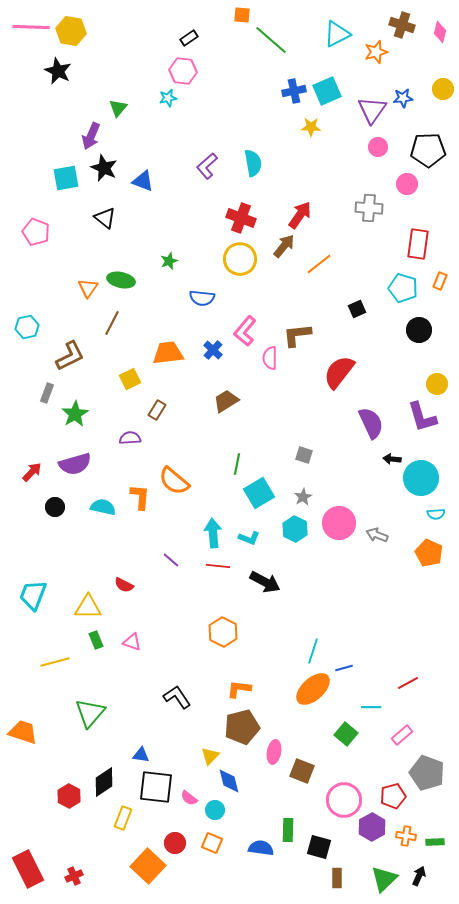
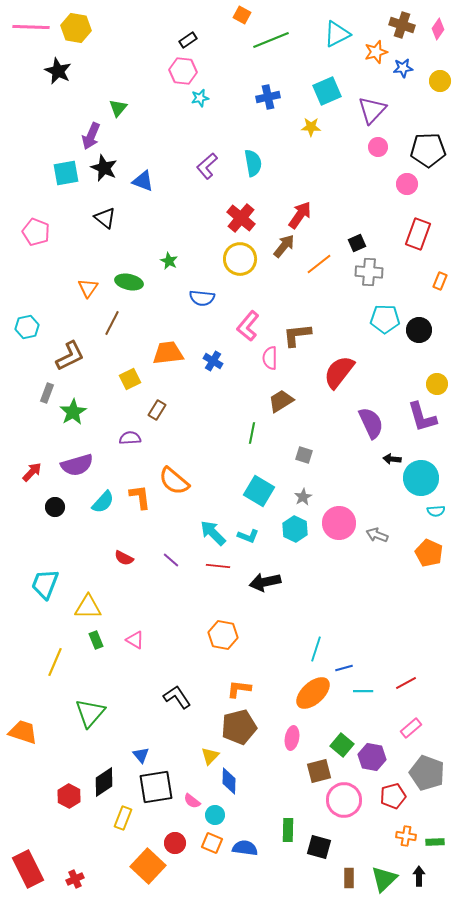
orange square at (242, 15): rotated 24 degrees clockwise
yellow hexagon at (71, 31): moved 5 px right, 3 px up
pink diamond at (440, 32): moved 2 px left, 3 px up; rotated 20 degrees clockwise
black rectangle at (189, 38): moved 1 px left, 2 px down
green line at (271, 40): rotated 63 degrees counterclockwise
yellow circle at (443, 89): moved 3 px left, 8 px up
blue cross at (294, 91): moved 26 px left, 6 px down
cyan star at (168, 98): moved 32 px right
blue star at (403, 98): moved 30 px up
purple triangle at (372, 110): rotated 8 degrees clockwise
cyan square at (66, 178): moved 5 px up
gray cross at (369, 208): moved 64 px down
red cross at (241, 218): rotated 20 degrees clockwise
red rectangle at (418, 244): moved 10 px up; rotated 12 degrees clockwise
green star at (169, 261): rotated 24 degrees counterclockwise
green ellipse at (121, 280): moved 8 px right, 2 px down
cyan pentagon at (403, 288): moved 18 px left, 31 px down; rotated 16 degrees counterclockwise
black square at (357, 309): moved 66 px up
pink L-shape at (245, 331): moved 3 px right, 5 px up
blue cross at (213, 350): moved 11 px down; rotated 12 degrees counterclockwise
brown trapezoid at (226, 401): moved 55 px right
green star at (75, 414): moved 2 px left, 2 px up
purple semicircle at (75, 464): moved 2 px right, 1 px down
green line at (237, 464): moved 15 px right, 31 px up
cyan square at (259, 493): moved 2 px up; rotated 28 degrees counterclockwise
orange L-shape at (140, 497): rotated 12 degrees counterclockwise
cyan semicircle at (103, 507): moved 5 px up; rotated 120 degrees clockwise
cyan semicircle at (436, 514): moved 3 px up
cyan arrow at (213, 533): rotated 40 degrees counterclockwise
cyan L-shape at (249, 538): moved 1 px left, 2 px up
black arrow at (265, 582): rotated 140 degrees clockwise
red semicircle at (124, 585): moved 27 px up
cyan trapezoid at (33, 595): moved 12 px right, 11 px up
orange hexagon at (223, 632): moved 3 px down; rotated 16 degrees counterclockwise
pink triangle at (132, 642): moved 3 px right, 2 px up; rotated 12 degrees clockwise
cyan line at (313, 651): moved 3 px right, 2 px up
yellow line at (55, 662): rotated 52 degrees counterclockwise
red line at (408, 683): moved 2 px left
orange ellipse at (313, 689): moved 4 px down
cyan line at (371, 707): moved 8 px left, 16 px up
brown pentagon at (242, 727): moved 3 px left
green square at (346, 734): moved 4 px left, 11 px down
pink rectangle at (402, 735): moved 9 px right, 7 px up
pink ellipse at (274, 752): moved 18 px right, 14 px up
blue triangle at (141, 755): rotated 42 degrees clockwise
brown square at (302, 771): moved 17 px right; rotated 35 degrees counterclockwise
blue diamond at (229, 781): rotated 16 degrees clockwise
black square at (156, 787): rotated 15 degrees counterclockwise
pink semicircle at (189, 798): moved 3 px right, 3 px down
cyan circle at (215, 810): moved 5 px down
purple hexagon at (372, 827): moved 70 px up; rotated 20 degrees counterclockwise
blue semicircle at (261, 848): moved 16 px left
red cross at (74, 876): moved 1 px right, 3 px down
black arrow at (419, 876): rotated 24 degrees counterclockwise
brown rectangle at (337, 878): moved 12 px right
